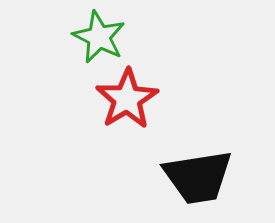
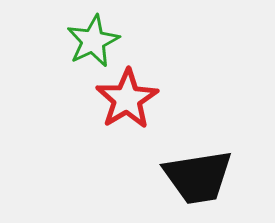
green star: moved 6 px left, 4 px down; rotated 20 degrees clockwise
